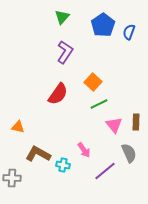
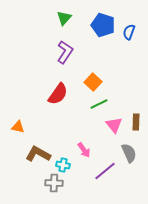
green triangle: moved 2 px right, 1 px down
blue pentagon: rotated 20 degrees counterclockwise
gray cross: moved 42 px right, 5 px down
